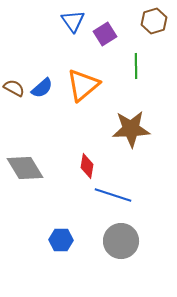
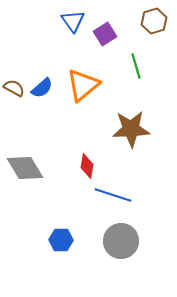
green line: rotated 15 degrees counterclockwise
